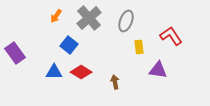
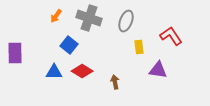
gray cross: rotated 30 degrees counterclockwise
purple rectangle: rotated 35 degrees clockwise
red diamond: moved 1 px right, 1 px up
